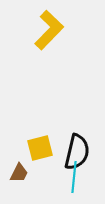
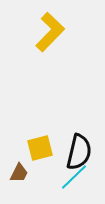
yellow L-shape: moved 1 px right, 2 px down
black semicircle: moved 2 px right
cyan line: rotated 40 degrees clockwise
